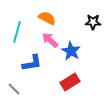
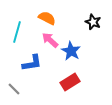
black star: rotated 21 degrees clockwise
